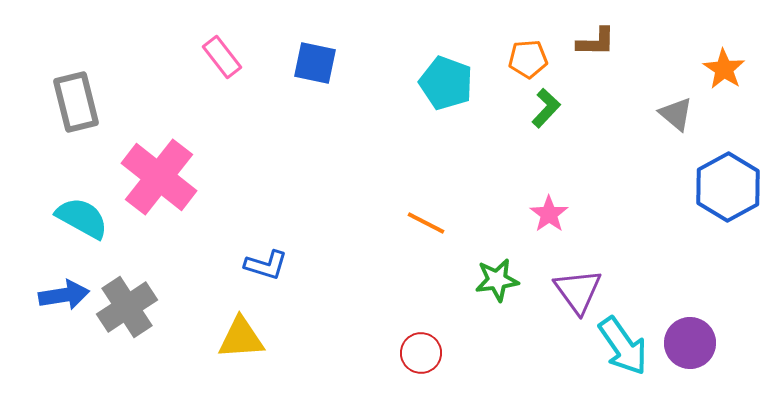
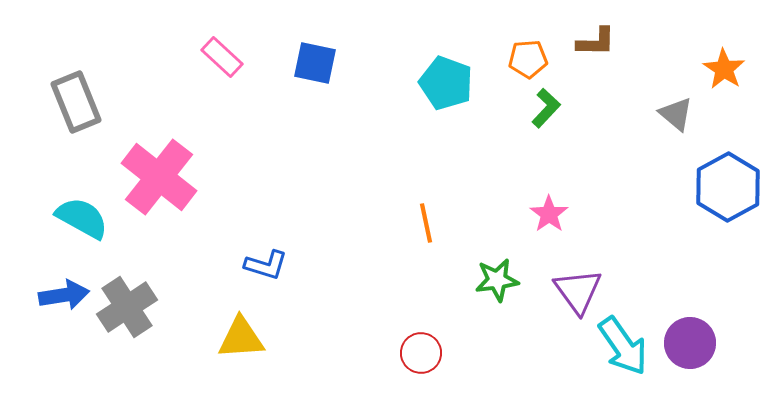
pink rectangle: rotated 9 degrees counterclockwise
gray rectangle: rotated 8 degrees counterclockwise
orange line: rotated 51 degrees clockwise
